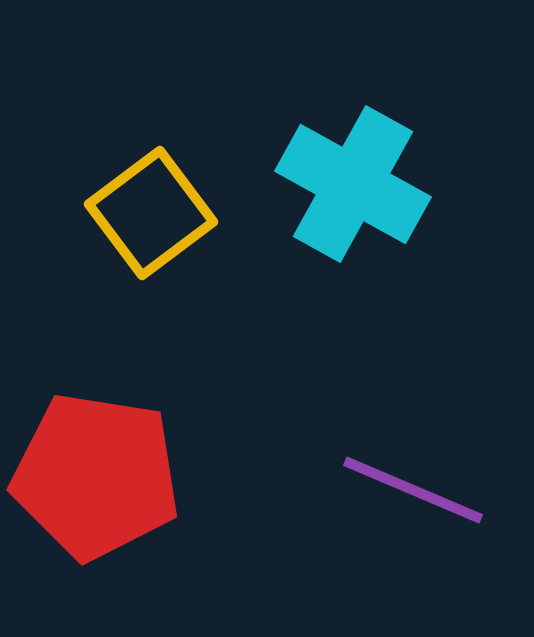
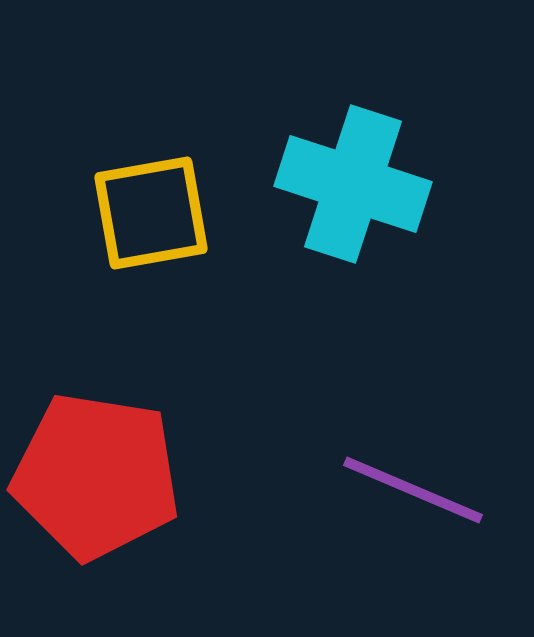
cyan cross: rotated 11 degrees counterclockwise
yellow square: rotated 27 degrees clockwise
